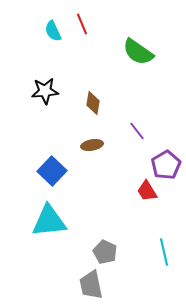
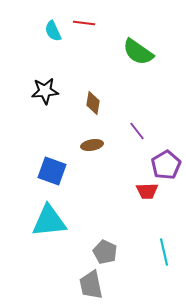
red line: moved 2 px right, 1 px up; rotated 60 degrees counterclockwise
blue square: rotated 24 degrees counterclockwise
red trapezoid: rotated 60 degrees counterclockwise
